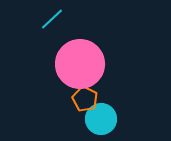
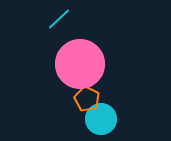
cyan line: moved 7 px right
orange pentagon: moved 2 px right
